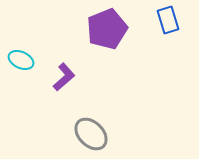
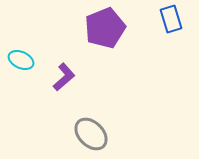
blue rectangle: moved 3 px right, 1 px up
purple pentagon: moved 2 px left, 1 px up
